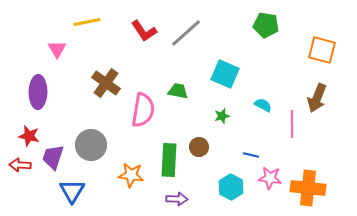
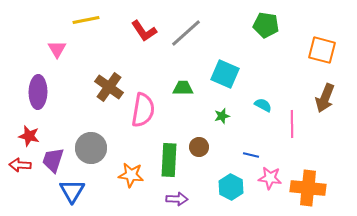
yellow line: moved 1 px left, 2 px up
brown cross: moved 3 px right, 4 px down
green trapezoid: moved 5 px right, 3 px up; rotated 10 degrees counterclockwise
brown arrow: moved 8 px right
gray circle: moved 3 px down
purple trapezoid: moved 3 px down
